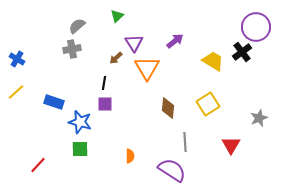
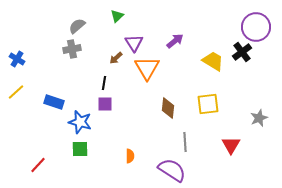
yellow square: rotated 25 degrees clockwise
